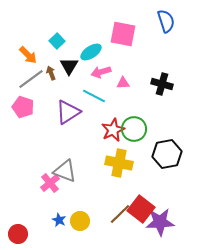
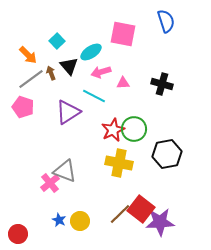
black triangle: rotated 12 degrees counterclockwise
